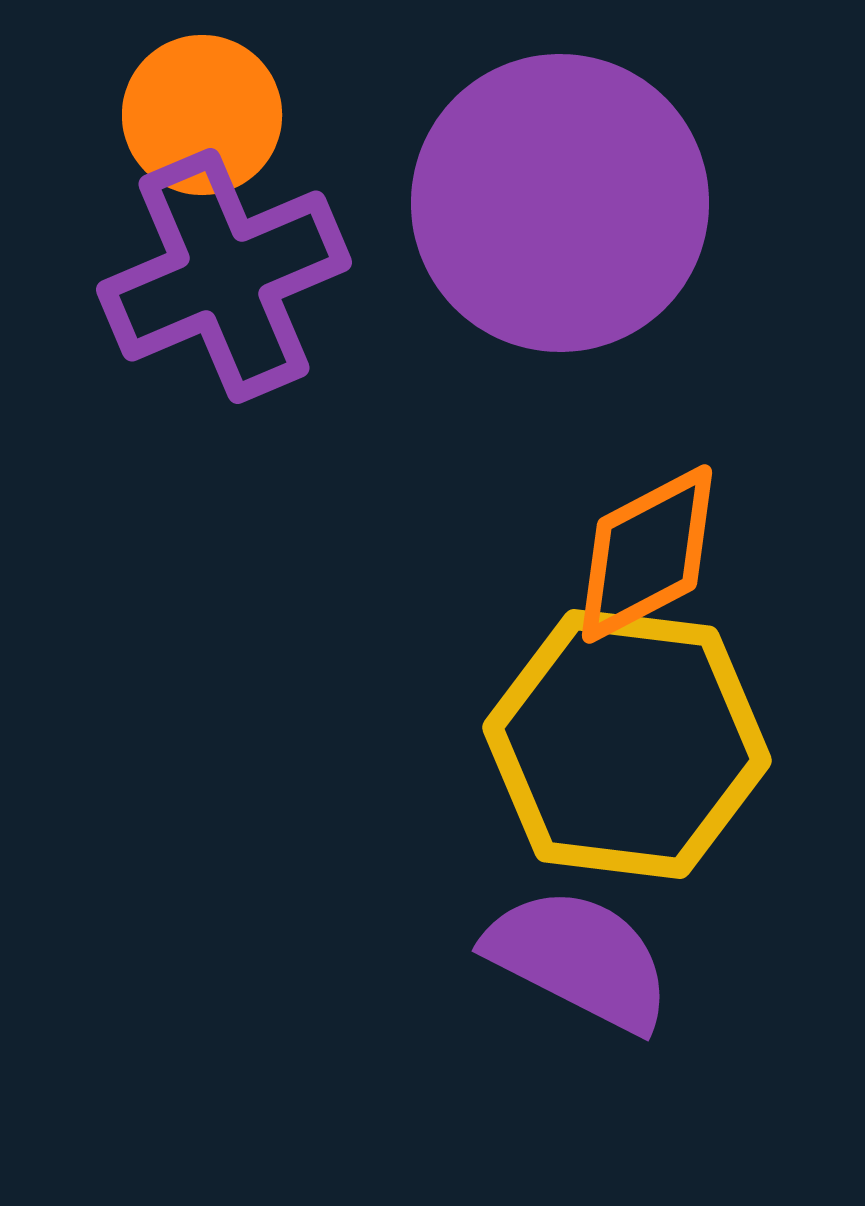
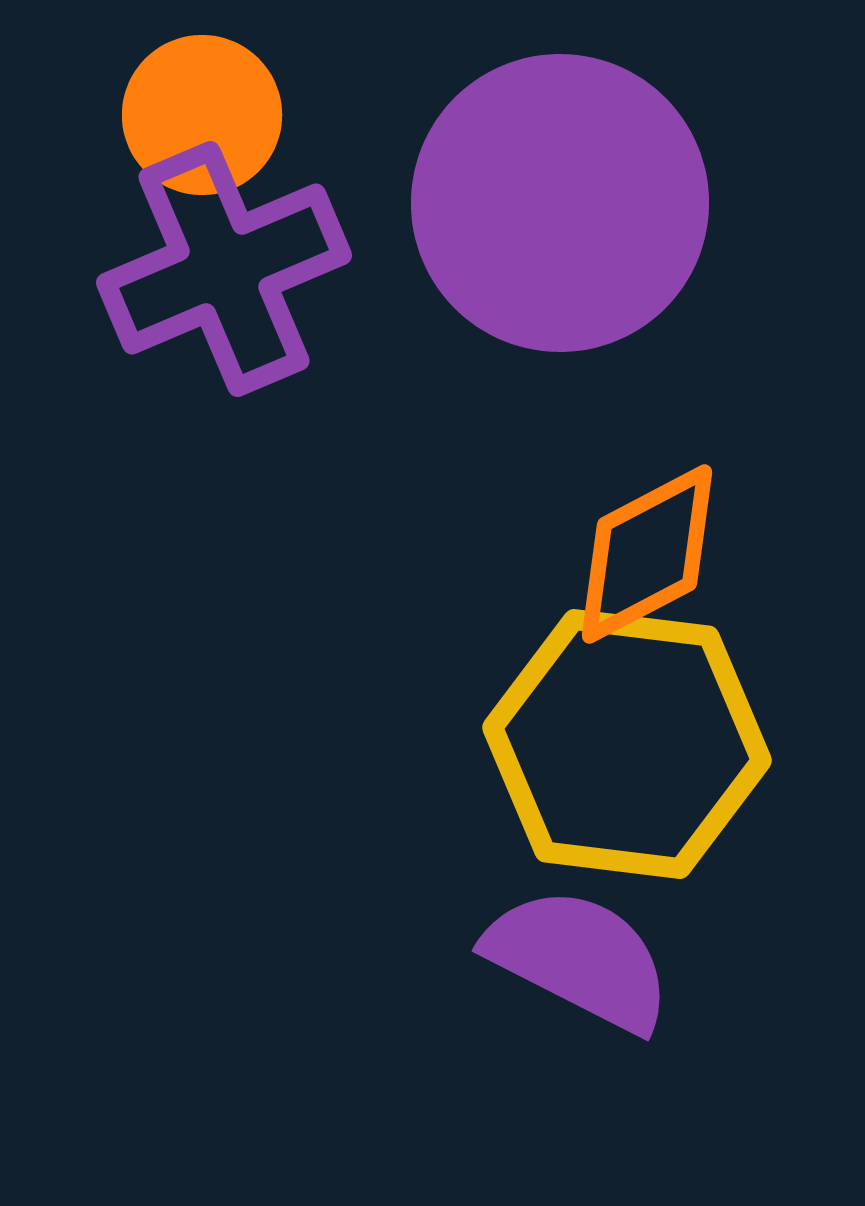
purple cross: moved 7 px up
